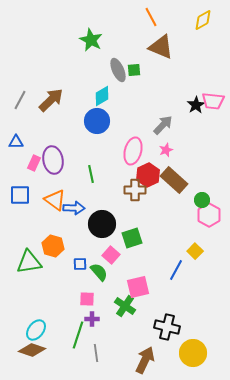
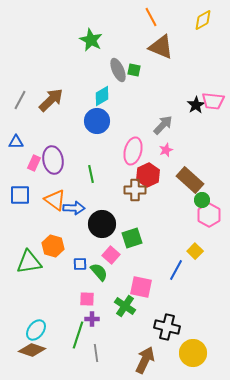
green square at (134, 70): rotated 16 degrees clockwise
brown rectangle at (174, 180): moved 16 px right
pink square at (138, 287): moved 3 px right; rotated 25 degrees clockwise
